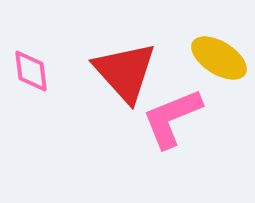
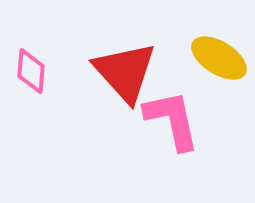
pink diamond: rotated 12 degrees clockwise
pink L-shape: moved 2 px down; rotated 100 degrees clockwise
